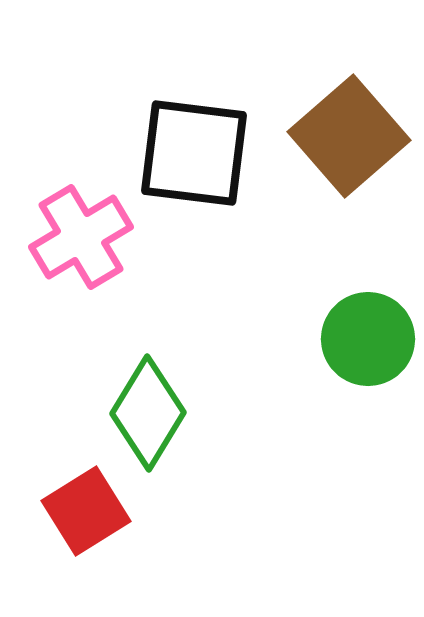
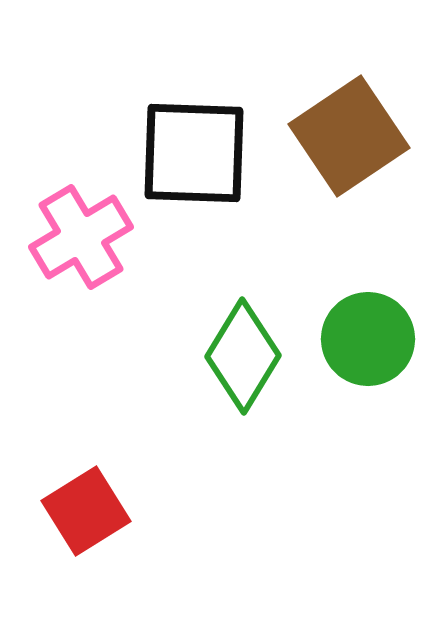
brown square: rotated 7 degrees clockwise
black square: rotated 5 degrees counterclockwise
green diamond: moved 95 px right, 57 px up
